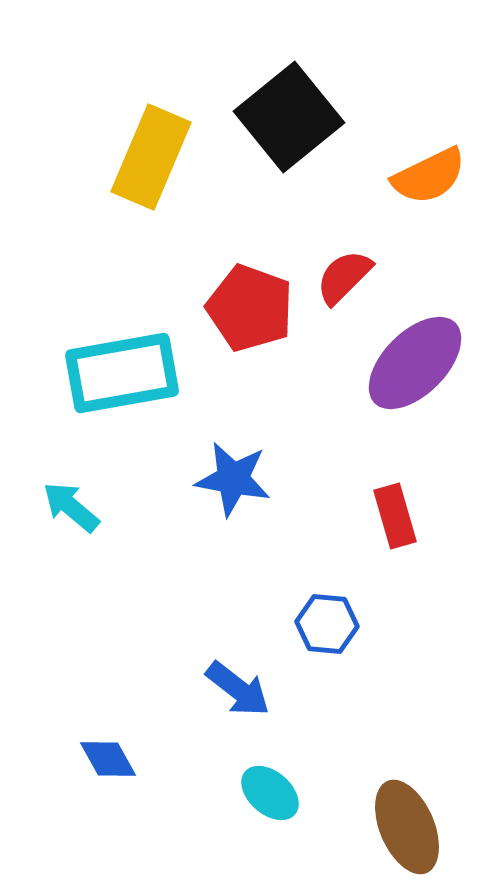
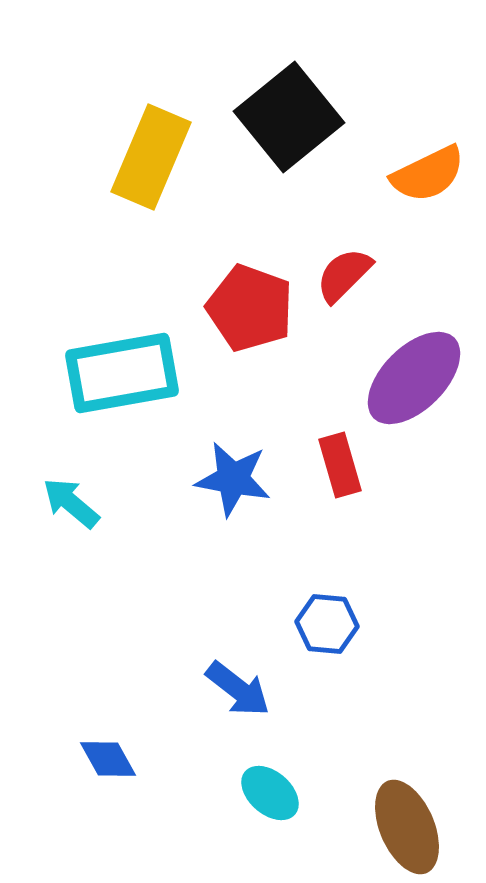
orange semicircle: moved 1 px left, 2 px up
red semicircle: moved 2 px up
purple ellipse: moved 1 px left, 15 px down
cyan arrow: moved 4 px up
red rectangle: moved 55 px left, 51 px up
